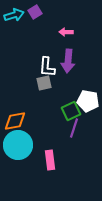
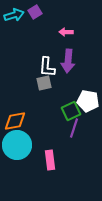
cyan circle: moved 1 px left
